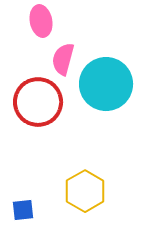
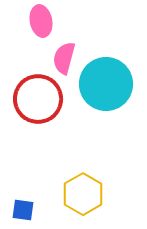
pink semicircle: moved 1 px right, 1 px up
red circle: moved 3 px up
yellow hexagon: moved 2 px left, 3 px down
blue square: rotated 15 degrees clockwise
